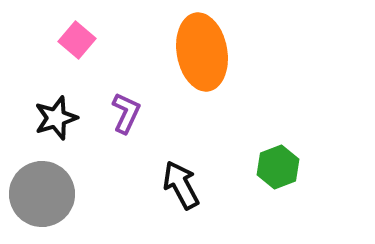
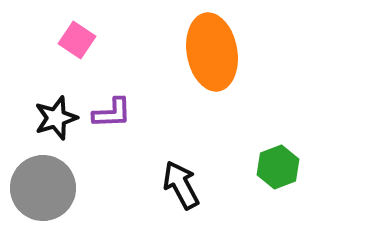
pink square: rotated 6 degrees counterclockwise
orange ellipse: moved 10 px right
purple L-shape: moved 14 px left; rotated 63 degrees clockwise
gray circle: moved 1 px right, 6 px up
